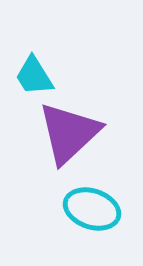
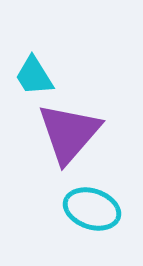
purple triangle: rotated 6 degrees counterclockwise
